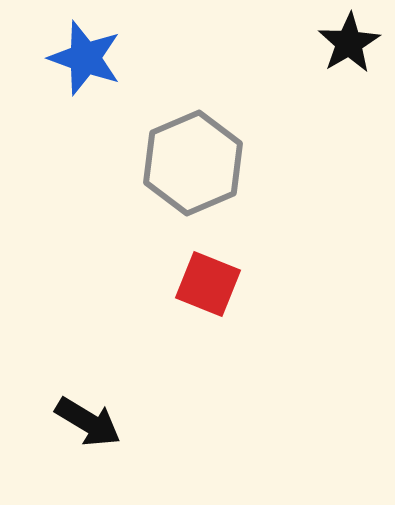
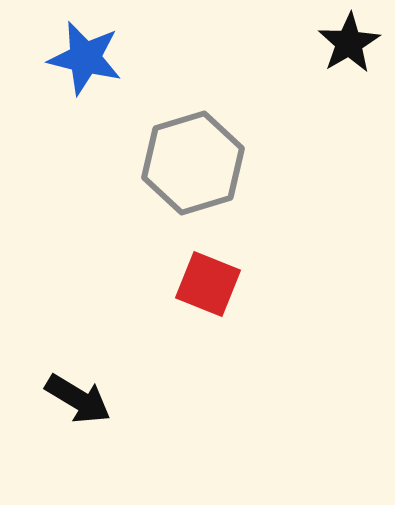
blue star: rotated 6 degrees counterclockwise
gray hexagon: rotated 6 degrees clockwise
black arrow: moved 10 px left, 23 px up
